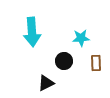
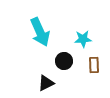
cyan arrow: moved 8 px right; rotated 20 degrees counterclockwise
cyan star: moved 2 px right, 1 px down
brown rectangle: moved 2 px left, 2 px down
